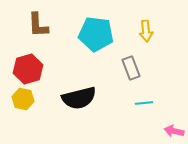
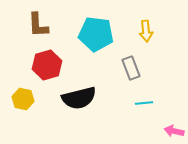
red hexagon: moved 19 px right, 4 px up
